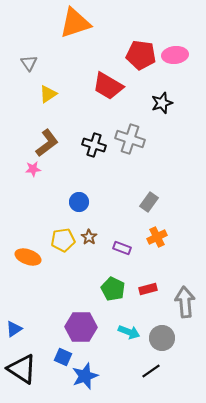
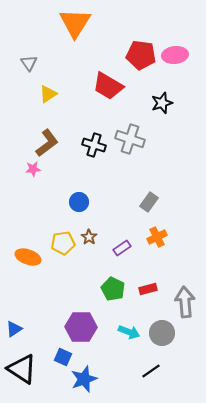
orange triangle: rotated 40 degrees counterclockwise
yellow pentagon: moved 3 px down
purple rectangle: rotated 54 degrees counterclockwise
gray circle: moved 5 px up
blue star: moved 1 px left, 3 px down
